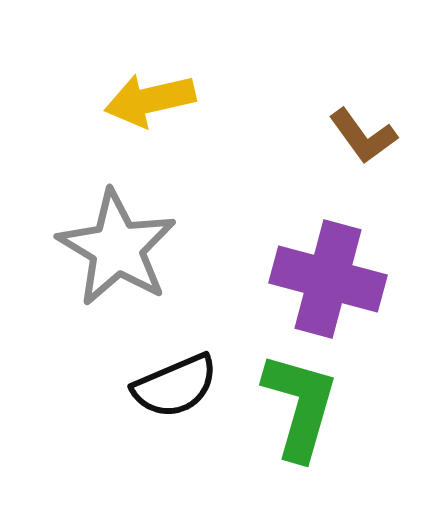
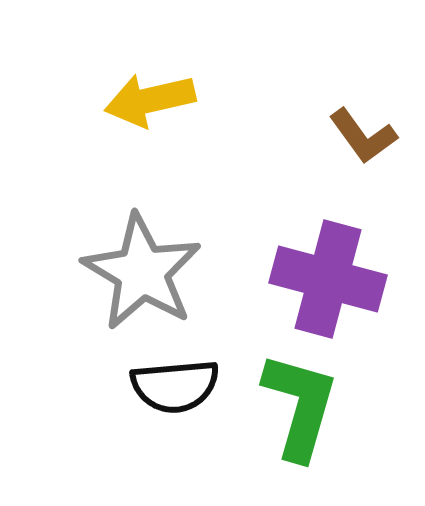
gray star: moved 25 px right, 24 px down
black semicircle: rotated 18 degrees clockwise
